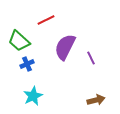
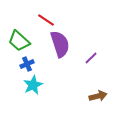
red line: rotated 60 degrees clockwise
purple semicircle: moved 5 px left, 3 px up; rotated 136 degrees clockwise
purple line: rotated 72 degrees clockwise
cyan star: moved 11 px up
brown arrow: moved 2 px right, 4 px up
